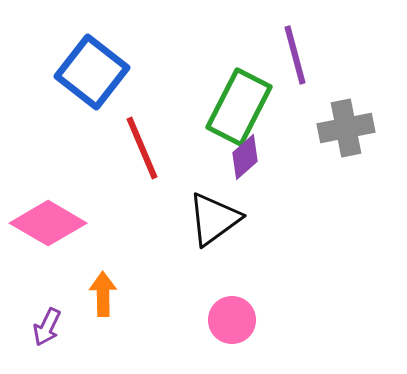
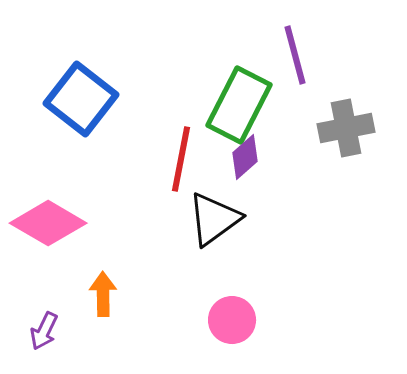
blue square: moved 11 px left, 27 px down
green rectangle: moved 2 px up
red line: moved 39 px right, 11 px down; rotated 34 degrees clockwise
purple arrow: moved 3 px left, 4 px down
